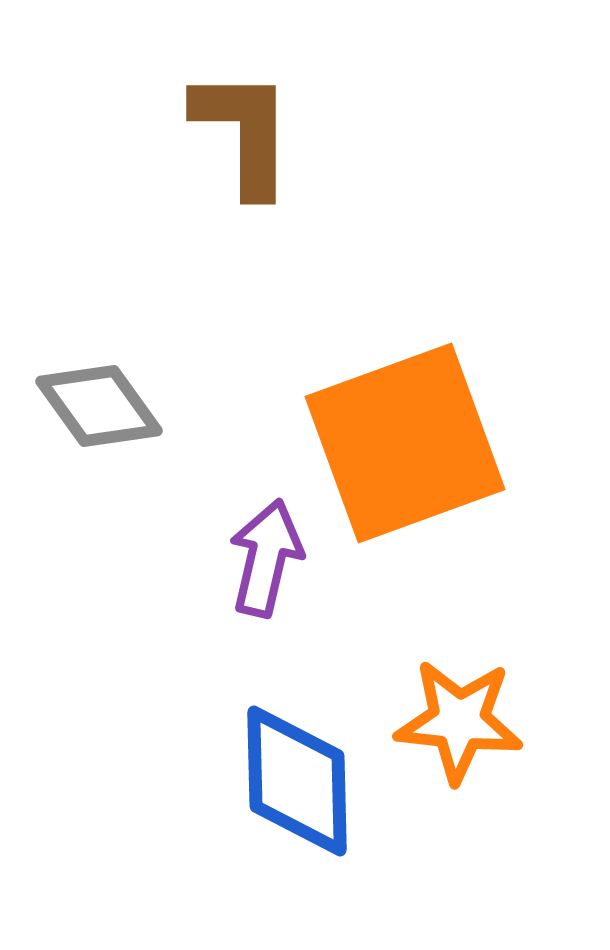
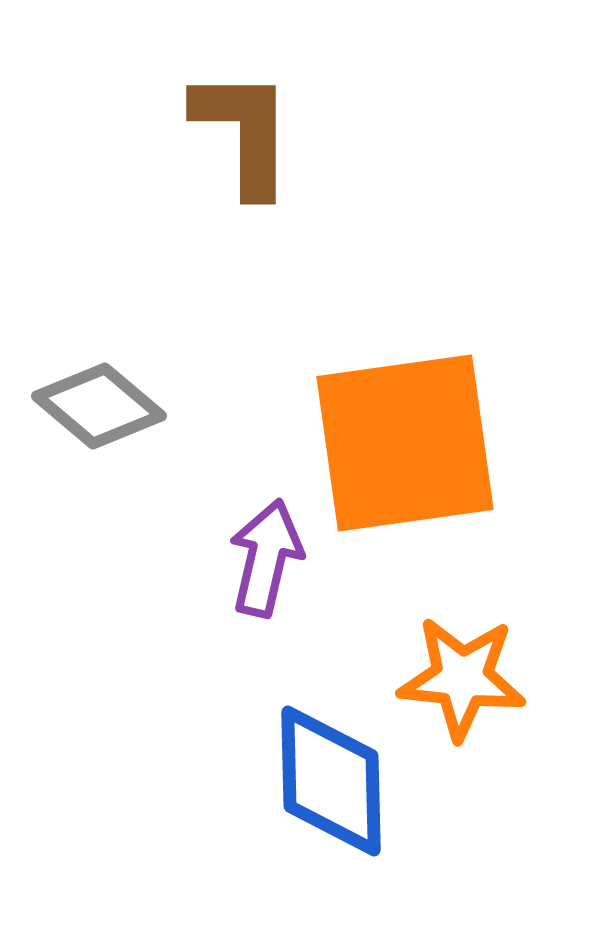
gray diamond: rotated 14 degrees counterclockwise
orange square: rotated 12 degrees clockwise
orange star: moved 3 px right, 43 px up
blue diamond: moved 34 px right
